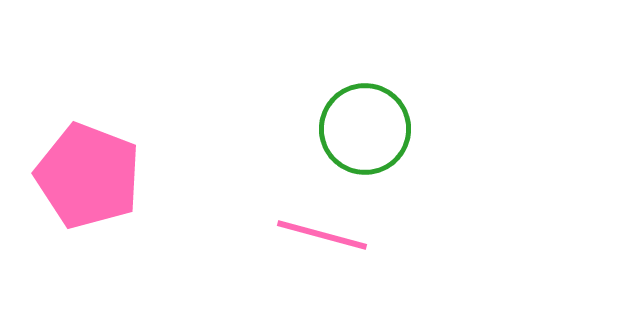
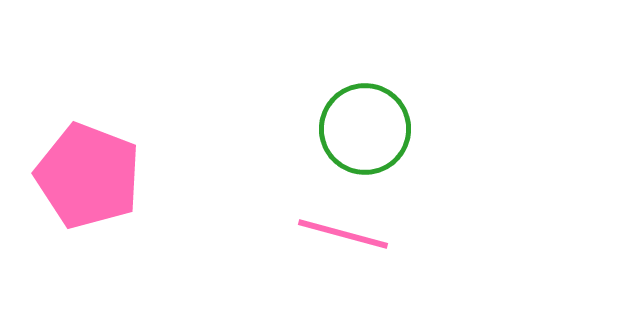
pink line: moved 21 px right, 1 px up
